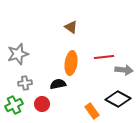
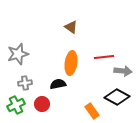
gray arrow: moved 1 px left, 1 px down
black diamond: moved 1 px left, 2 px up
green cross: moved 2 px right
